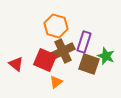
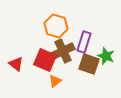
orange triangle: moved 1 px left, 1 px up
